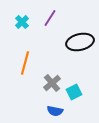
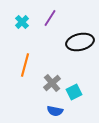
orange line: moved 2 px down
